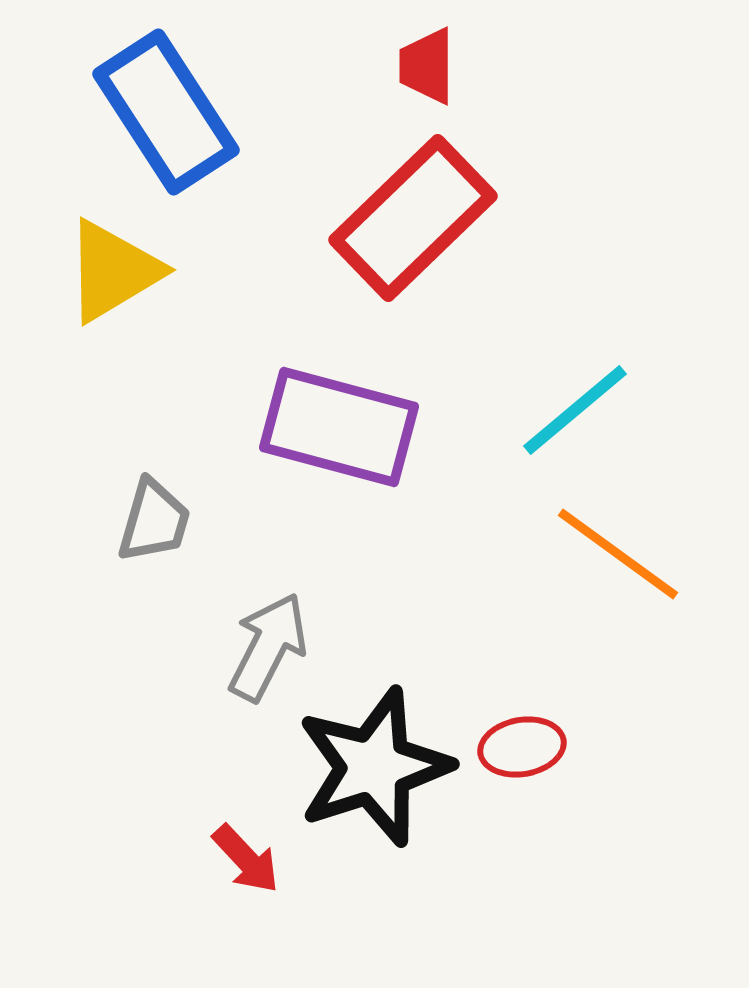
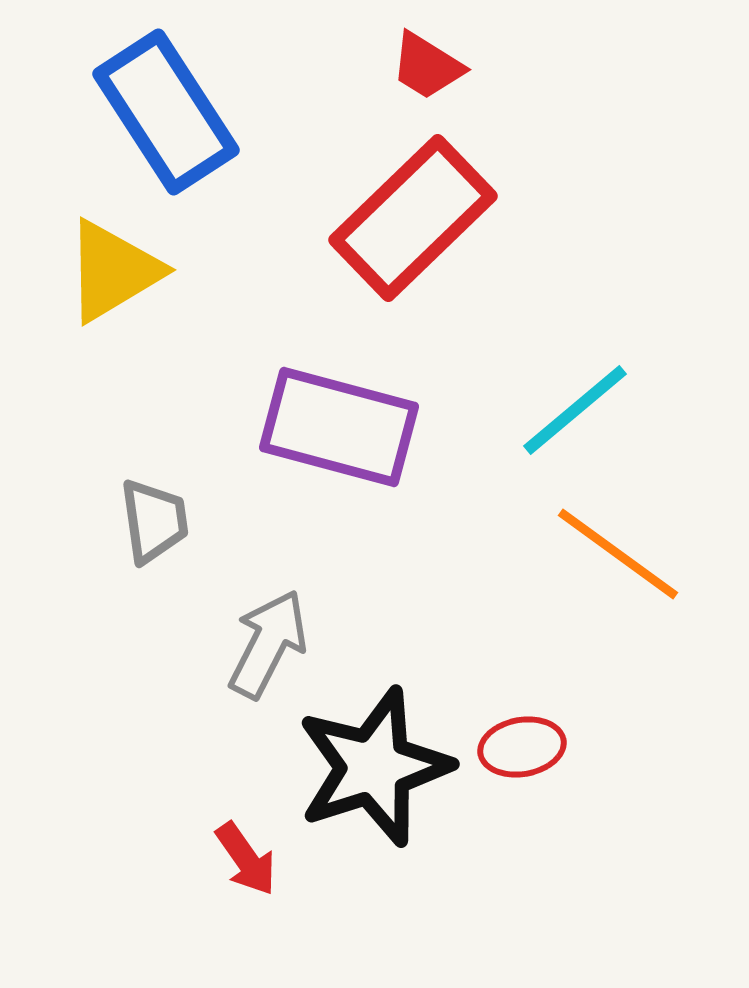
red trapezoid: rotated 58 degrees counterclockwise
gray trapezoid: rotated 24 degrees counterclockwise
gray arrow: moved 3 px up
red arrow: rotated 8 degrees clockwise
